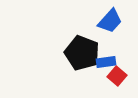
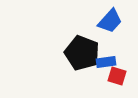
red square: rotated 24 degrees counterclockwise
